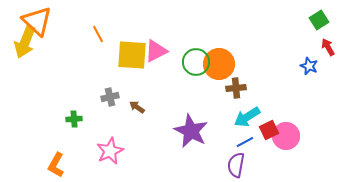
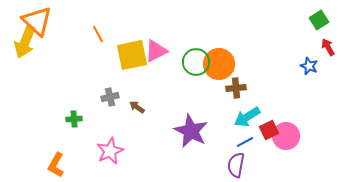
yellow square: rotated 16 degrees counterclockwise
